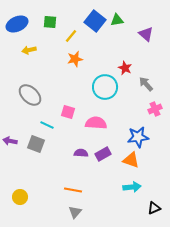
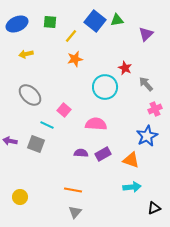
purple triangle: rotated 35 degrees clockwise
yellow arrow: moved 3 px left, 4 px down
pink square: moved 4 px left, 2 px up; rotated 24 degrees clockwise
pink semicircle: moved 1 px down
blue star: moved 9 px right, 1 px up; rotated 20 degrees counterclockwise
